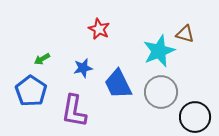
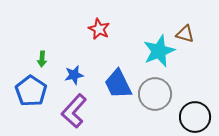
green arrow: rotated 56 degrees counterclockwise
blue star: moved 9 px left, 7 px down
gray circle: moved 6 px left, 2 px down
purple L-shape: rotated 32 degrees clockwise
